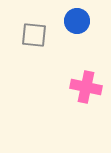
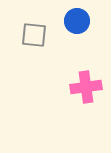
pink cross: rotated 20 degrees counterclockwise
